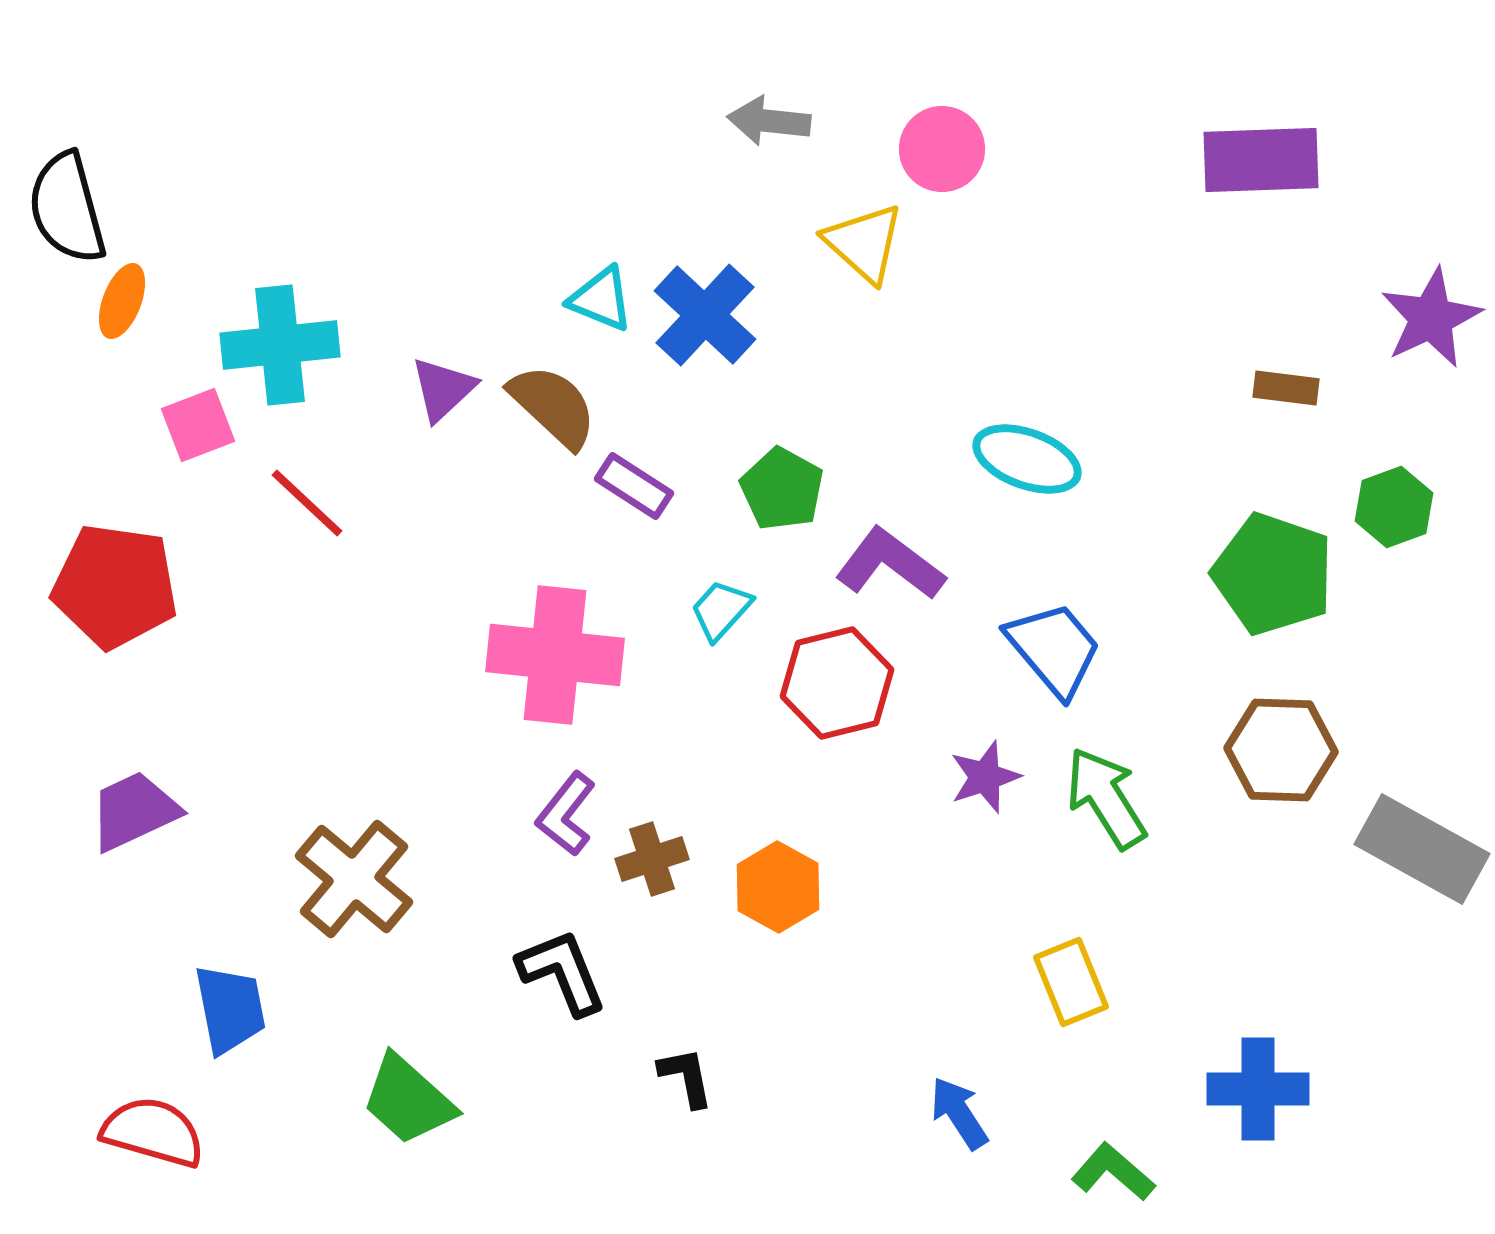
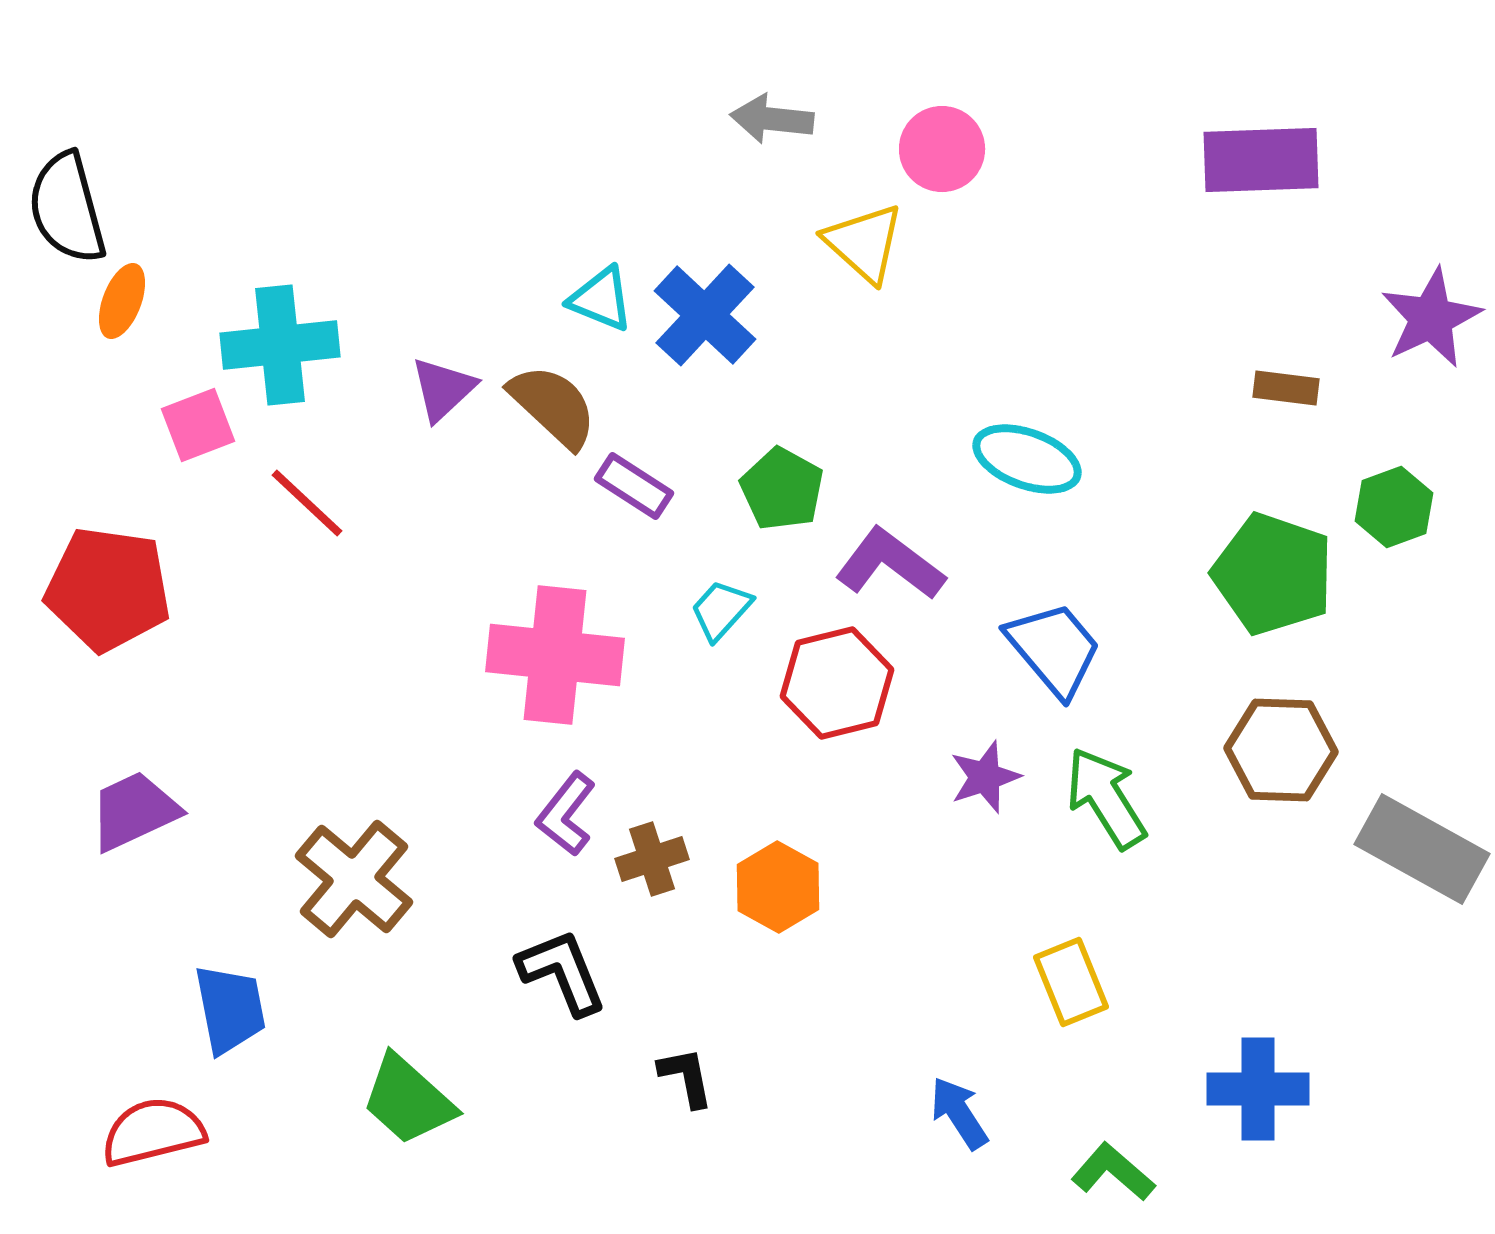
gray arrow at (769, 121): moved 3 px right, 2 px up
red pentagon at (115, 586): moved 7 px left, 3 px down
red semicircle at (153, 1132): rotated 30 degrees counterclockwise
